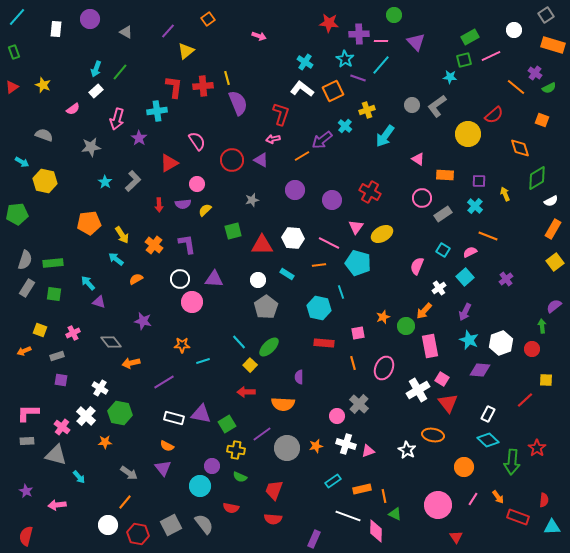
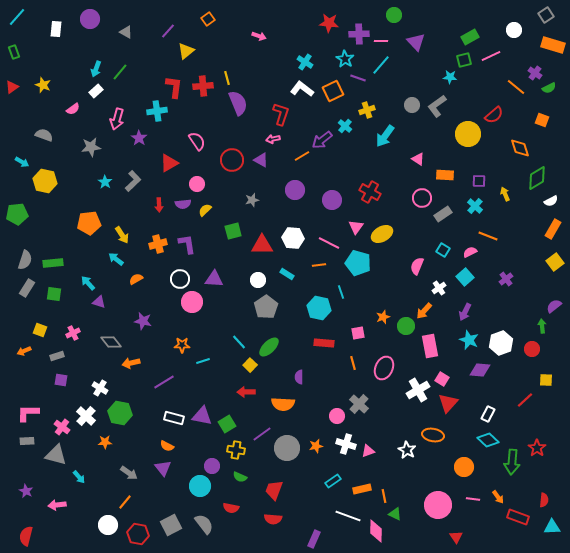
orange cross at (154, 245): moved 4 px right, 1 px up; rotated 36 degrees clockwise
red triangle at (448, 403): rotated 20 degrees clockwise
purple triangle at (201, 414): moved 1 px right, 2 px down
pink line at (473, 499): rotated 64 degrees clockwise
